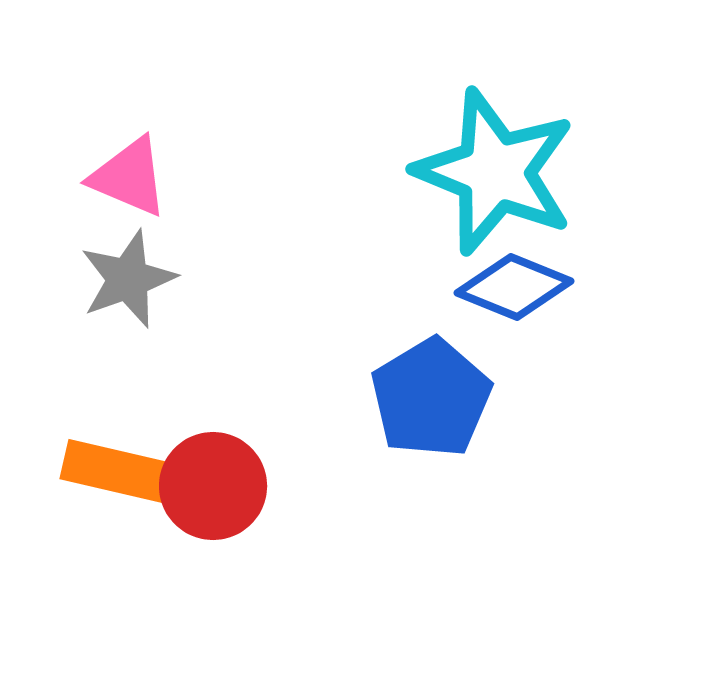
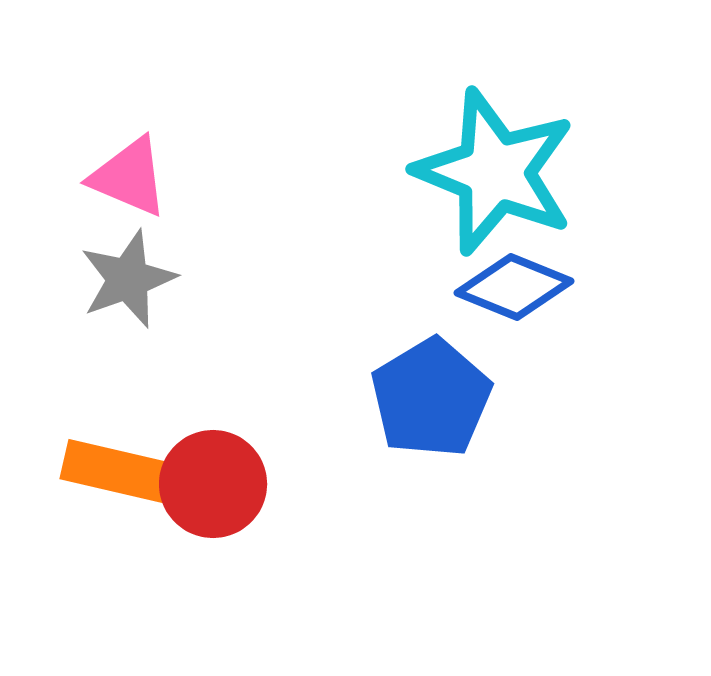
red circle: moved 2 px up
